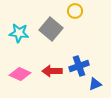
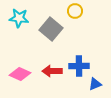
cyan star: moved 15 px up
blue cross: rotated 18 degrees clockwise
